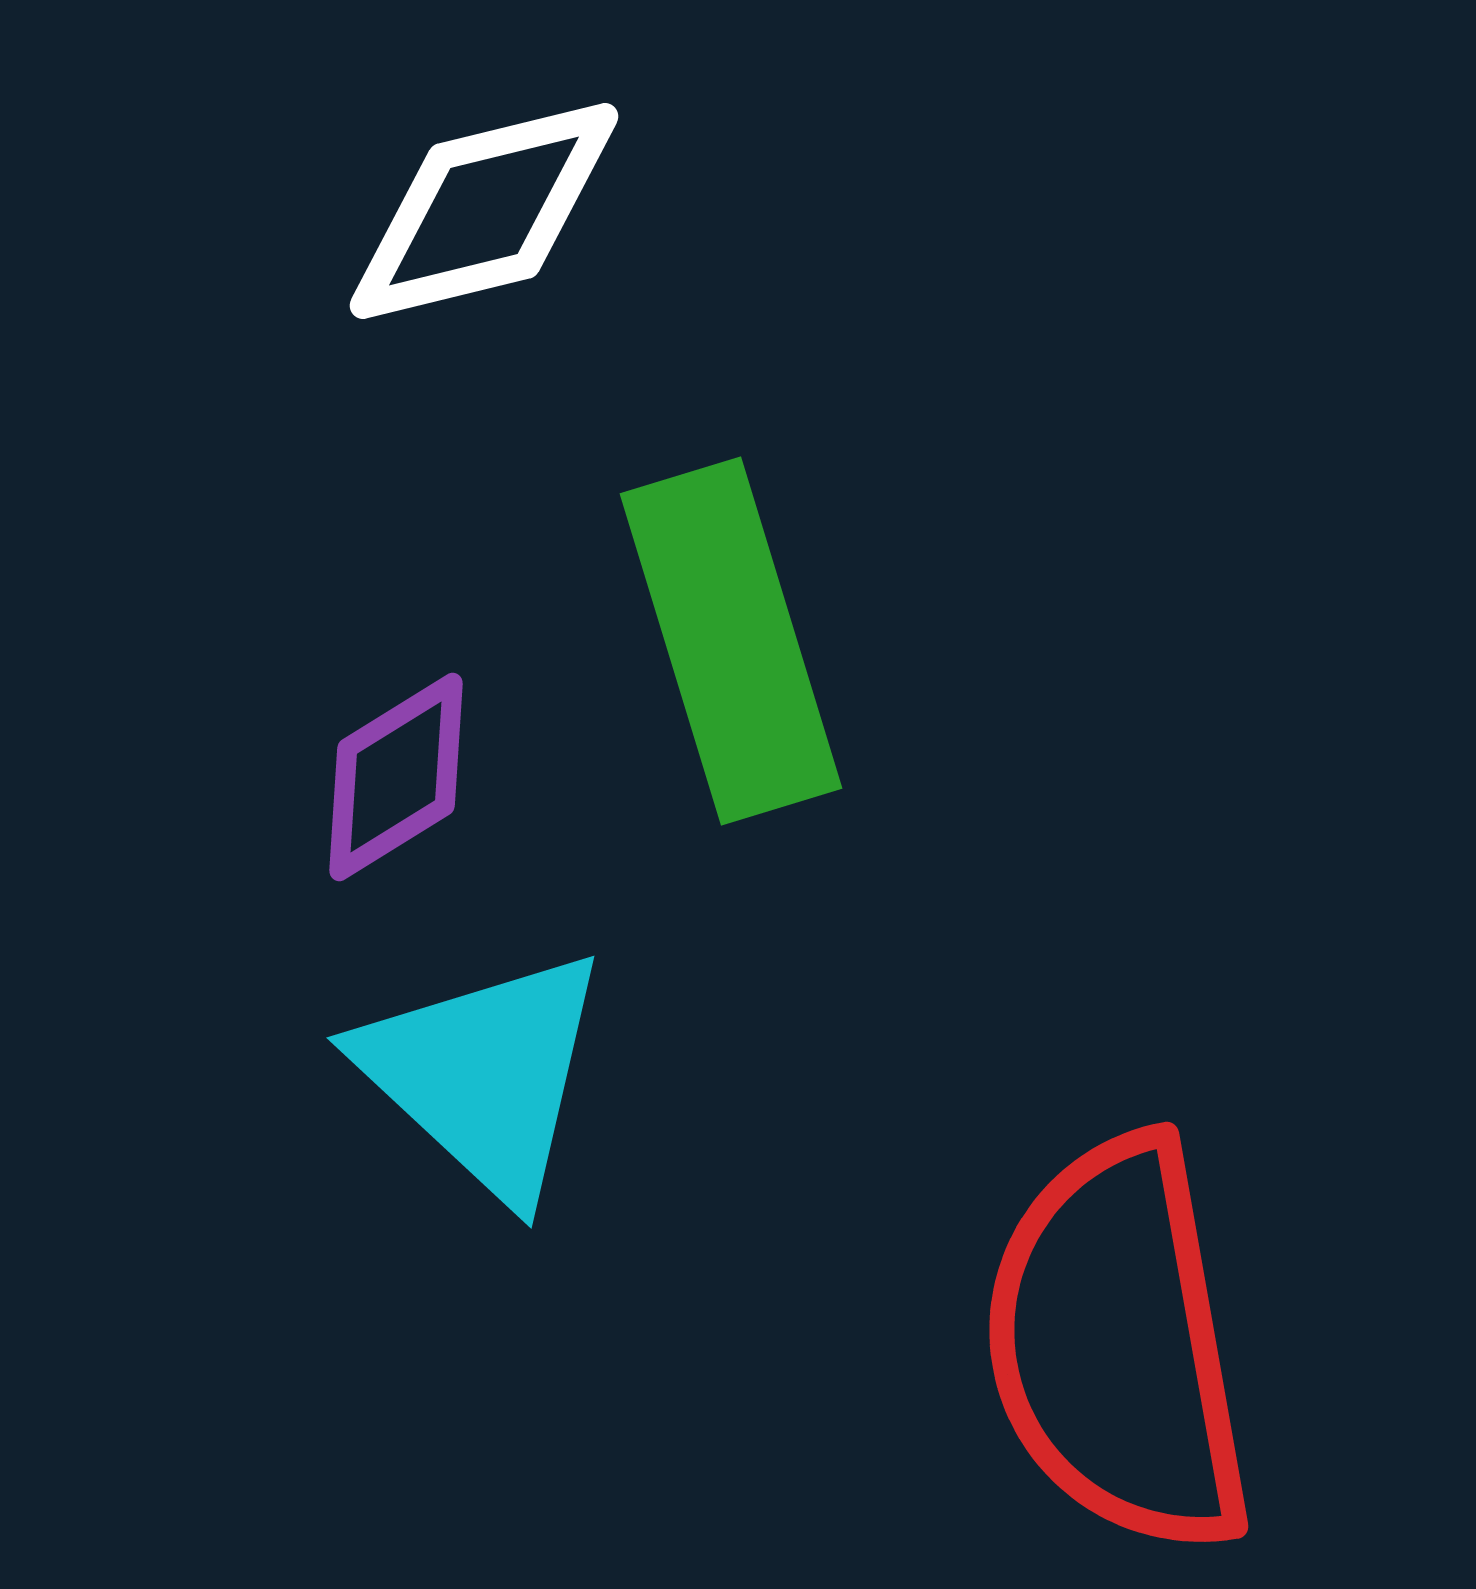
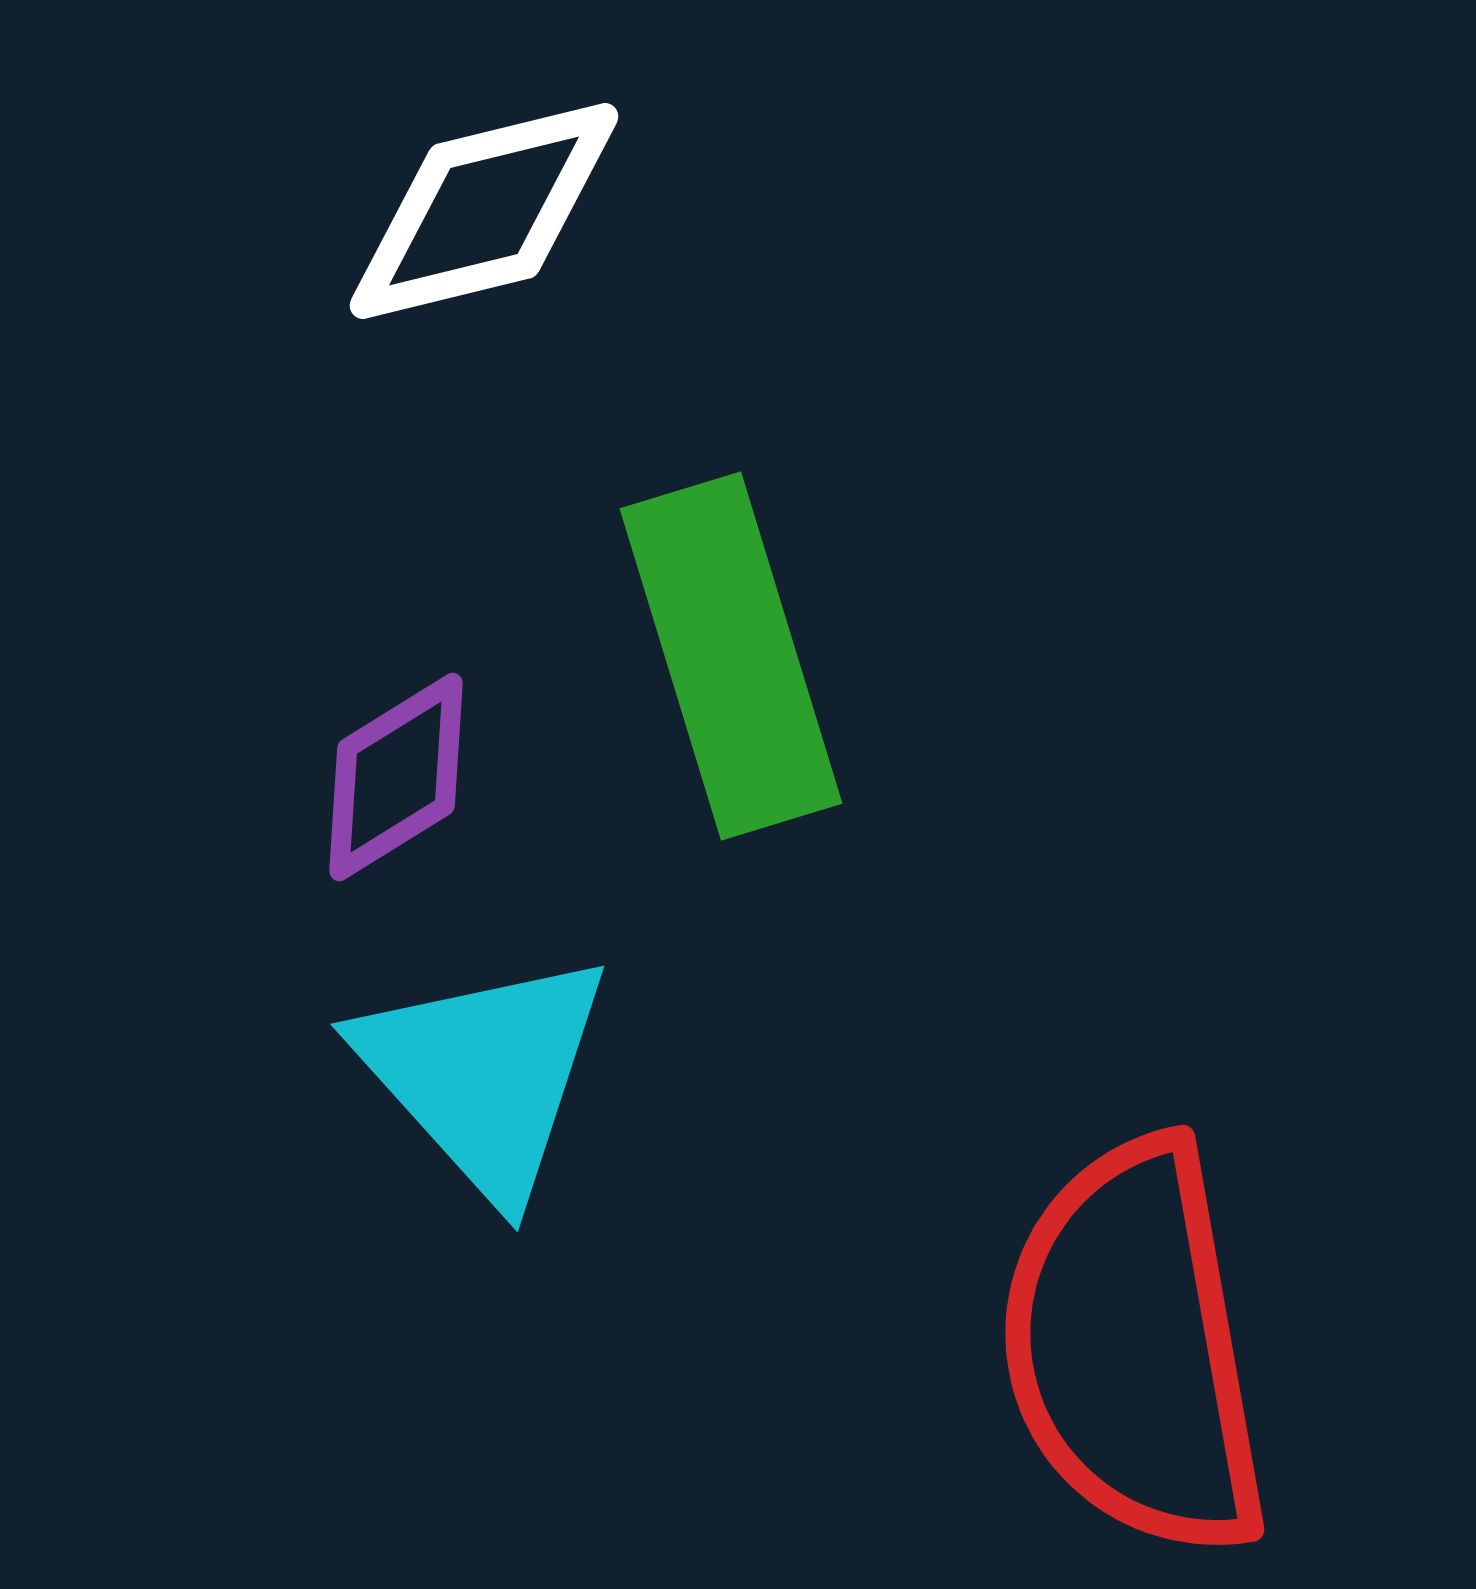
green rectangle: moved 15 px down
cyan triangle: rotated 5 degrees clockwise
red semicircle: moved 16 px right, 3 px down
